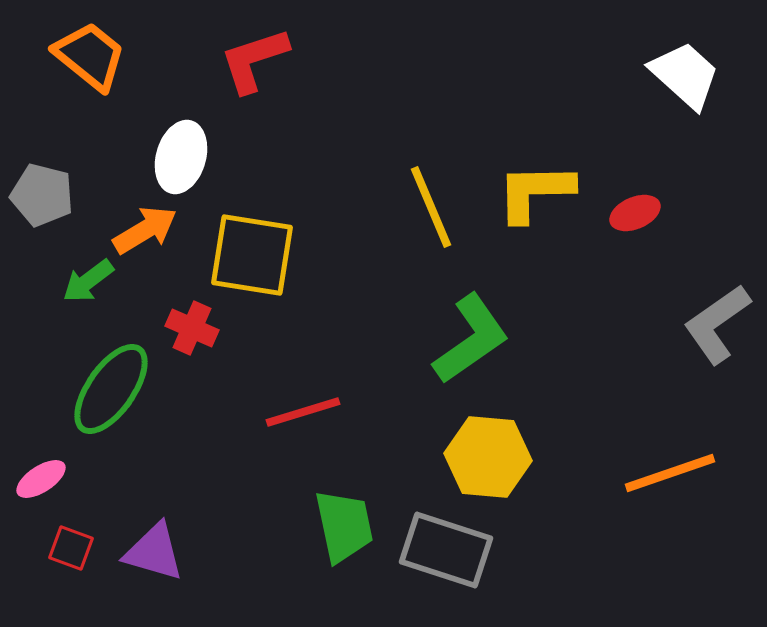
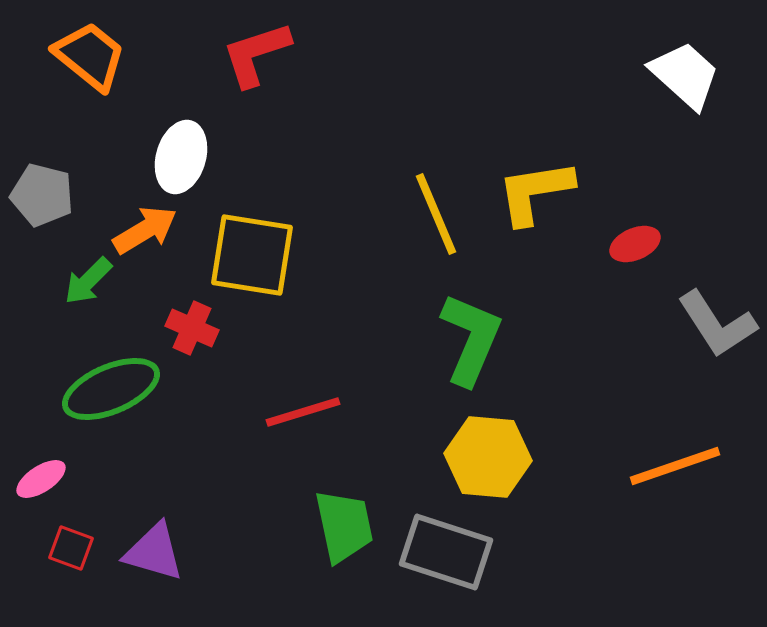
red L-shape: moved 2 px right, 6 px up
yellow L-shape: rotated 8 degrees counterclockwise
yellow line: moved 5 px right, 7 px down
red ellipse: moved 31 px down
green arrow: rotated 8 degrees counterclockwise
gray L-shape: rotated 88 degrees counterclockwise
green L-shape: rotated 32 degrees counterclockwise
green ellipse: rotated 32 degrees clockwise
orange line: moved 5 px right, 7 px up
gray rectangle: moved 2 px down
